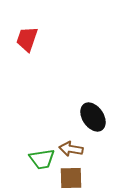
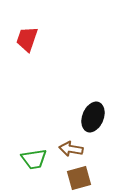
black ellipse: rotated 56 degrees clockwise
green trapezoid: moved 8 px left
brown square: moved 8 px right; rotated 15 degrees counterclockwise
